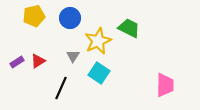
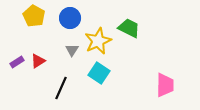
yellow pentagon: rotated 30 degrees counterclockwise
gray triangle: moved 1 px left, 6 px up
